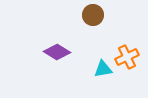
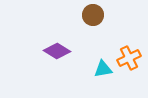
purple diamond: moved 1 px up
orange cross: moved 2 px right, 1 px down
